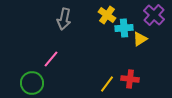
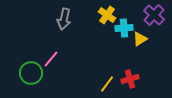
red cross: rotated 24 degrees counterclockwise
green circle: moved 1 px left, 10 px up
